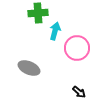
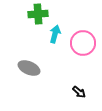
green cross: moved 1 px down
cyan arrow: moved 3 px down
pink circle: moved 6 px right, 5 px up
